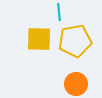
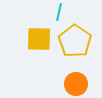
cyan line: rotated 18 degrees clockwise
yellow pentagon: rotated 28 degrees counterclockwise
